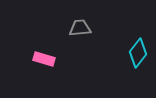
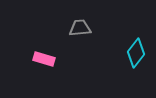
cyan diamond: moved 2 px left
